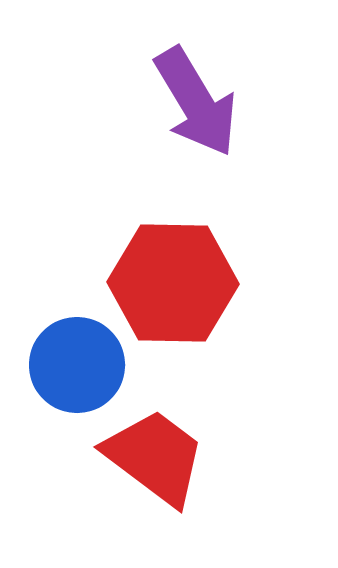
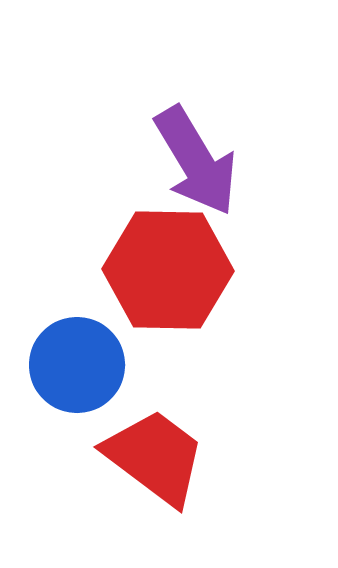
purple arrow: moved 59 px down
red hexagon: moved 5 px left, 13 px up
